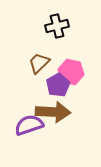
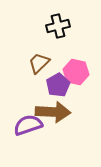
black cross: moved 1 px right
pink hexagon: moved 5 px right
purple semicircle: moved 1 px left
